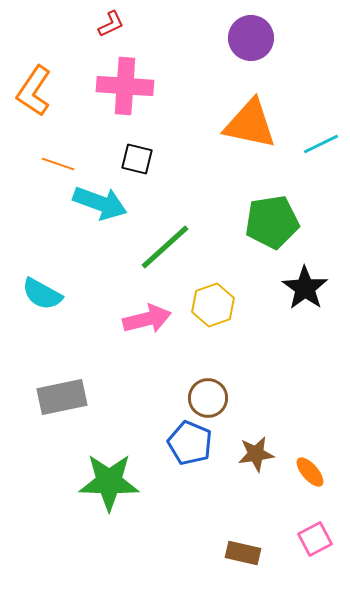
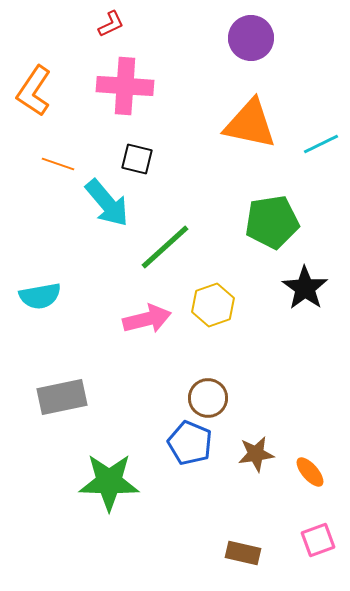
cyan arrow: moved 7 px right; rotated 30 degrees clockwise
cyan semicircle: moved 2 px left, 2 px down; rotated 39 degrees counterclockwise
pink square: moved 3 px right, 1 px down; rotated 8 degrees clockwise
